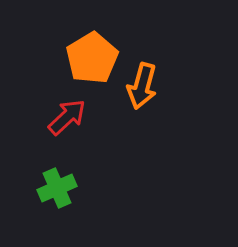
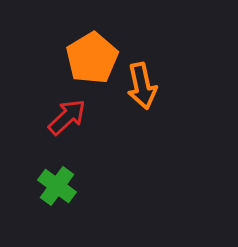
orange arrow: rotated 27 degrees counterclockwise
green cross: moved 2 px up; rotated 30 degrees counterclockwise
